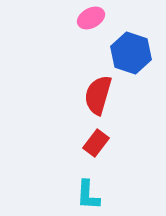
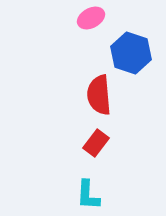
red semicircle: moved 1 px right; rotated 21 degrees counterclockwise
